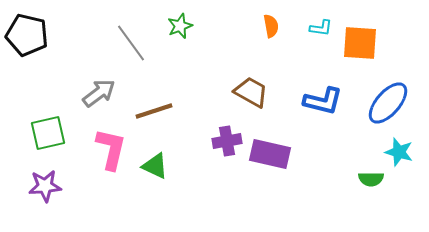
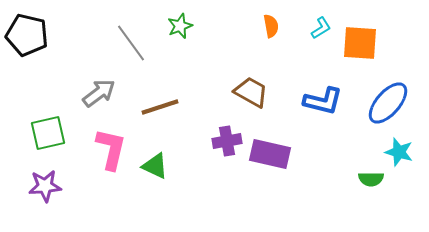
cyan L-shape: rotated 40 degrees counterclockwise
brown line: moved 6 px right, 4 px up
